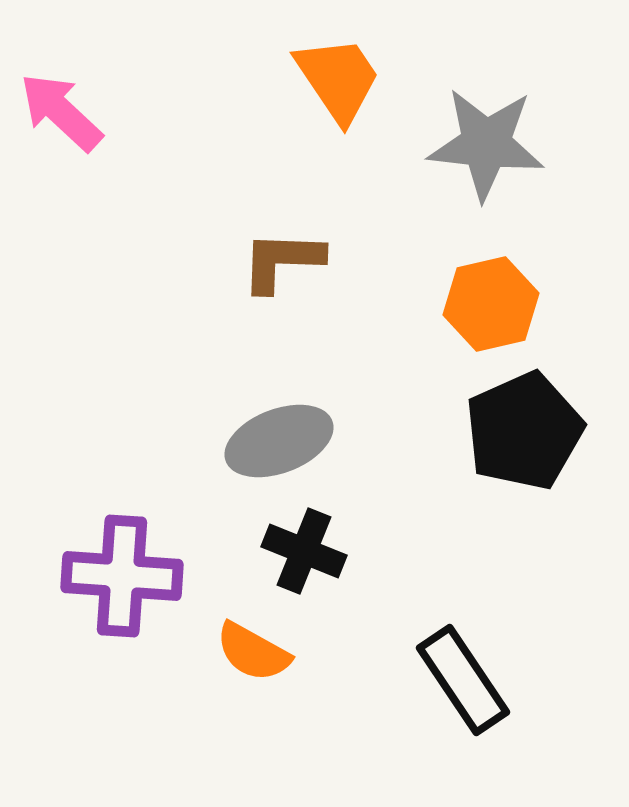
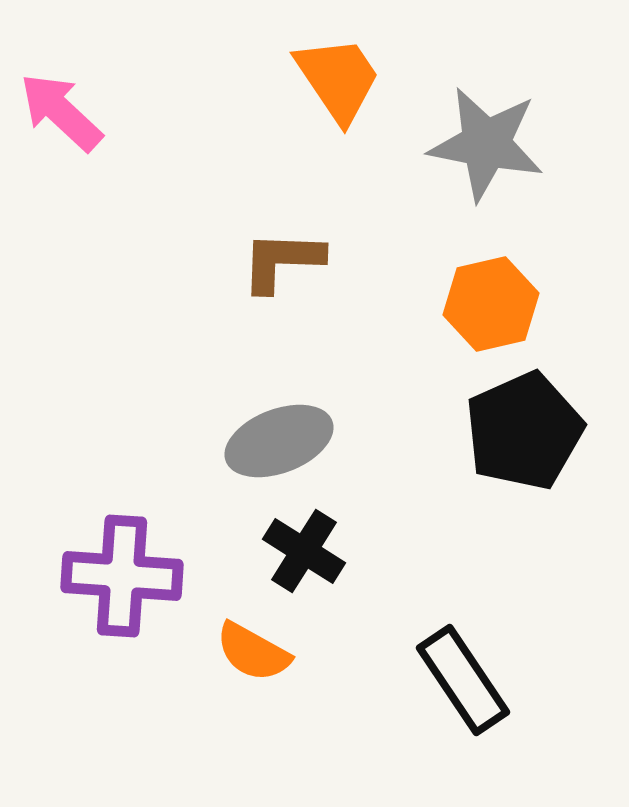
gray star: rotated 5 degrees clockwise
black cross: rotated 10 degrees clockwise
